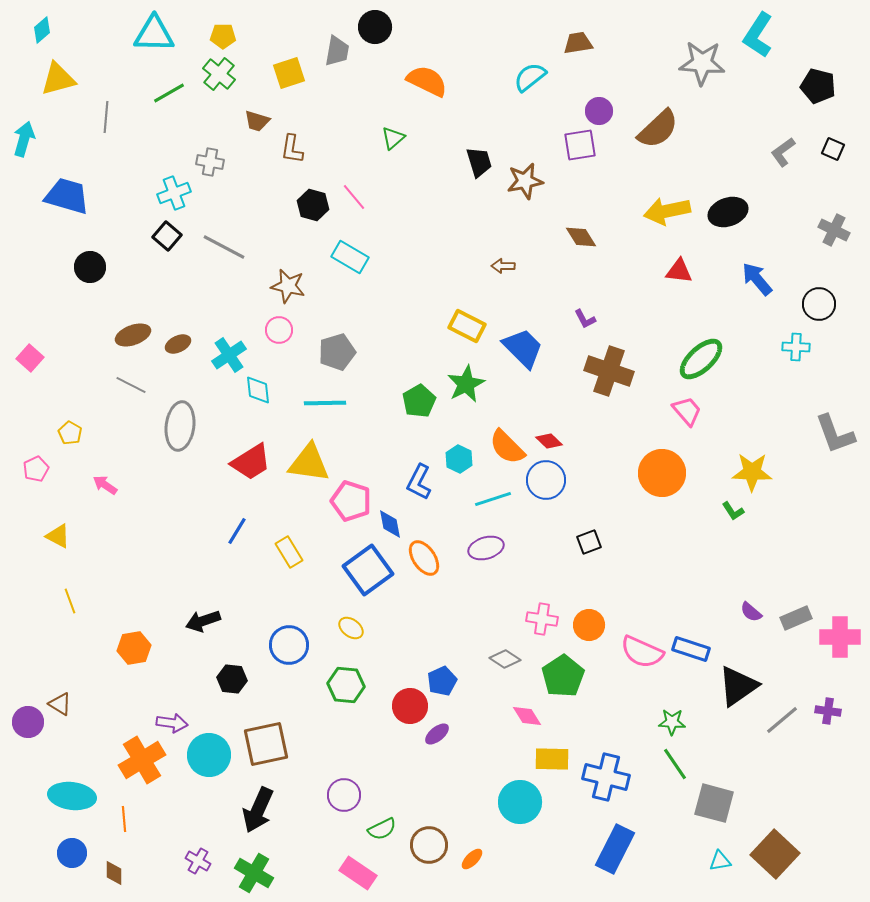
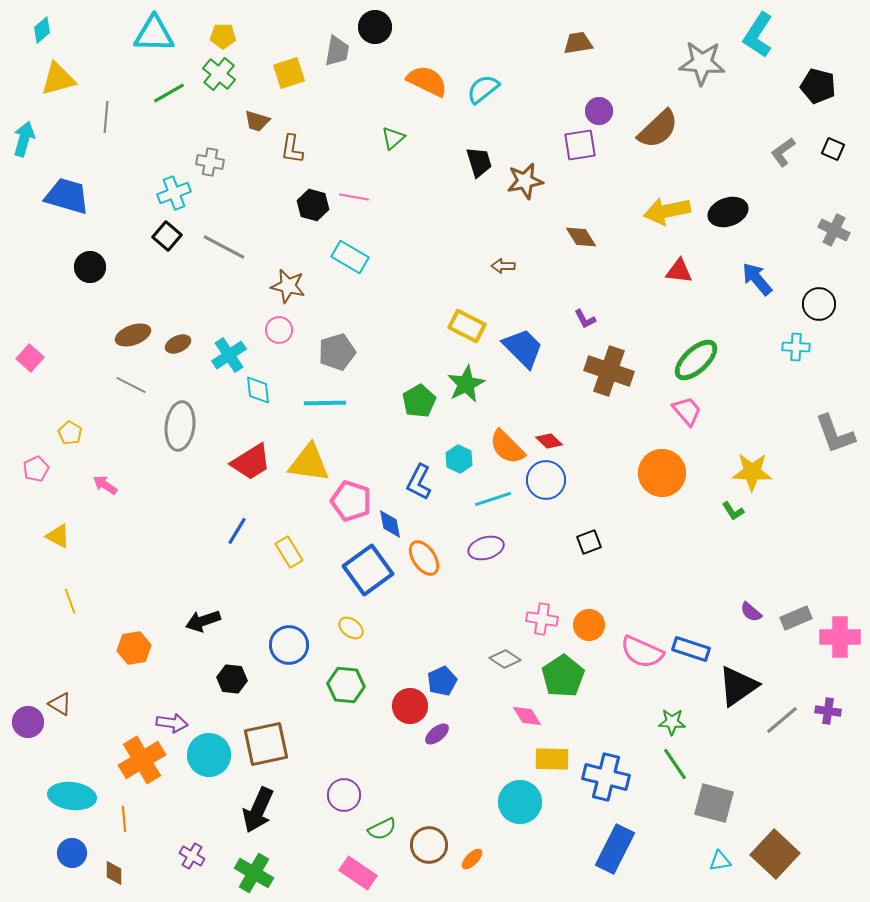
cyan semicircle at (530, 77): moved 47 px left, 12 px down
pink line at (354, 197): rotated 40 degrees counterclockwise
green ellipse at (701, 359): moved 5 px left, 1 px down
purple cross at (198, 861): moved 6 px left, 5 px up
